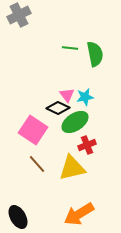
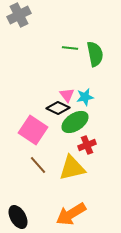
brown line: moved 1 px right, 1 px down
orange arrow: moved 8 px left
